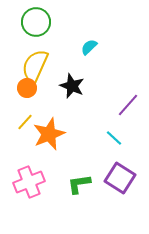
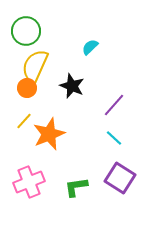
green circle: moved 10 px left, 9 px down
cyan semicircle: moved 1 px right
purple line: moved 14 px left
yellow line: moved 1 px left, 1 px up
green L-shape: moved 3 px left, 3 px down
